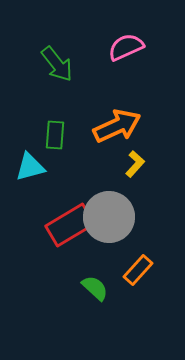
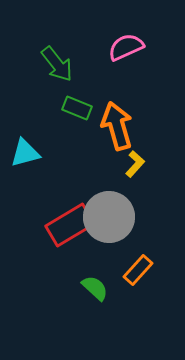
orange arrow: rotated 81 degrees counterclockwise
green rectangle: moved 22 px right, 27 px up; rotated 72 degrees counterclockwise
cyan triangle: moved 5 px left, 14 px up
